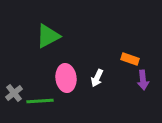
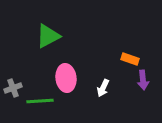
white arrow: moved 6 px right, 10 px down
gray cross: moved 1 px left, 5 px up; rotated 18 degrees clockwise
